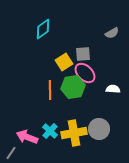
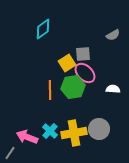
gray semicircle: moved 1 px right, 2 px down
yellow square: moved 3 px right, 1 px down
gray line: moved 1 px left
